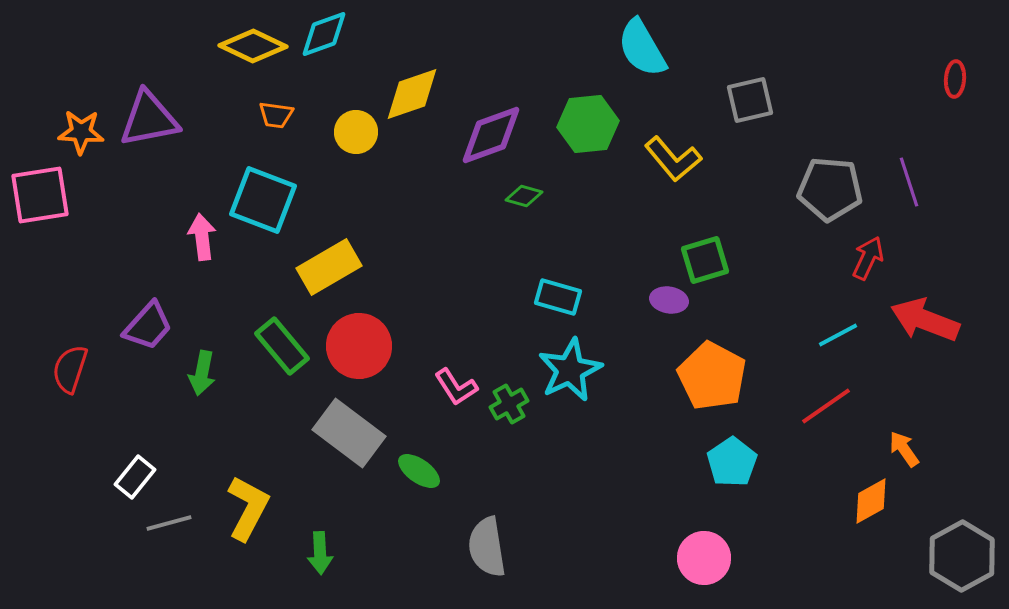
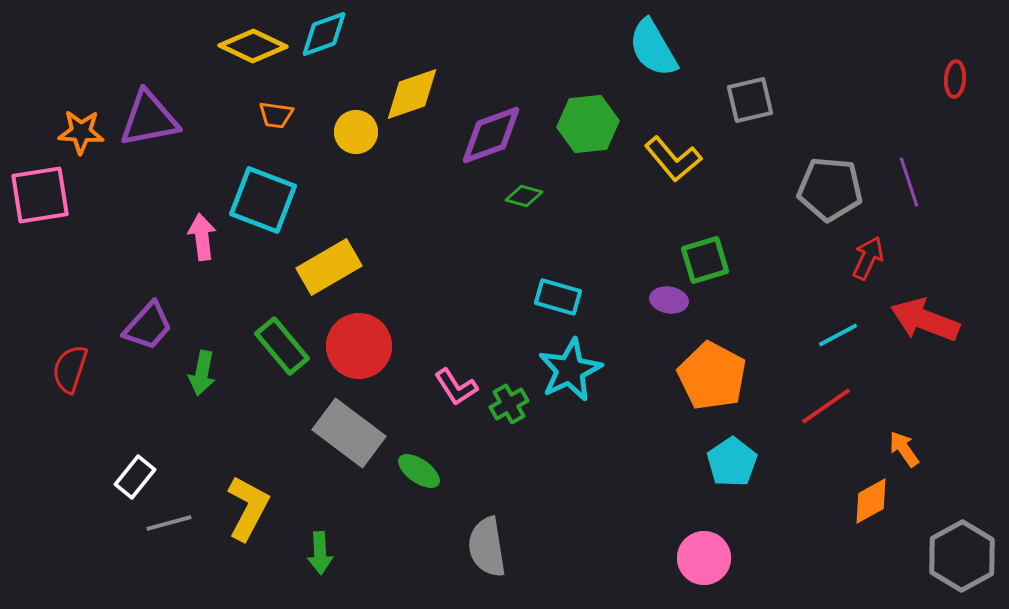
cyan semicircle at (642, 48): moved 11 px right
